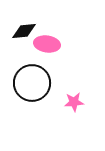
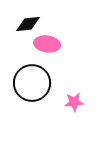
black diamond: moved 4 px right, 7 px up
